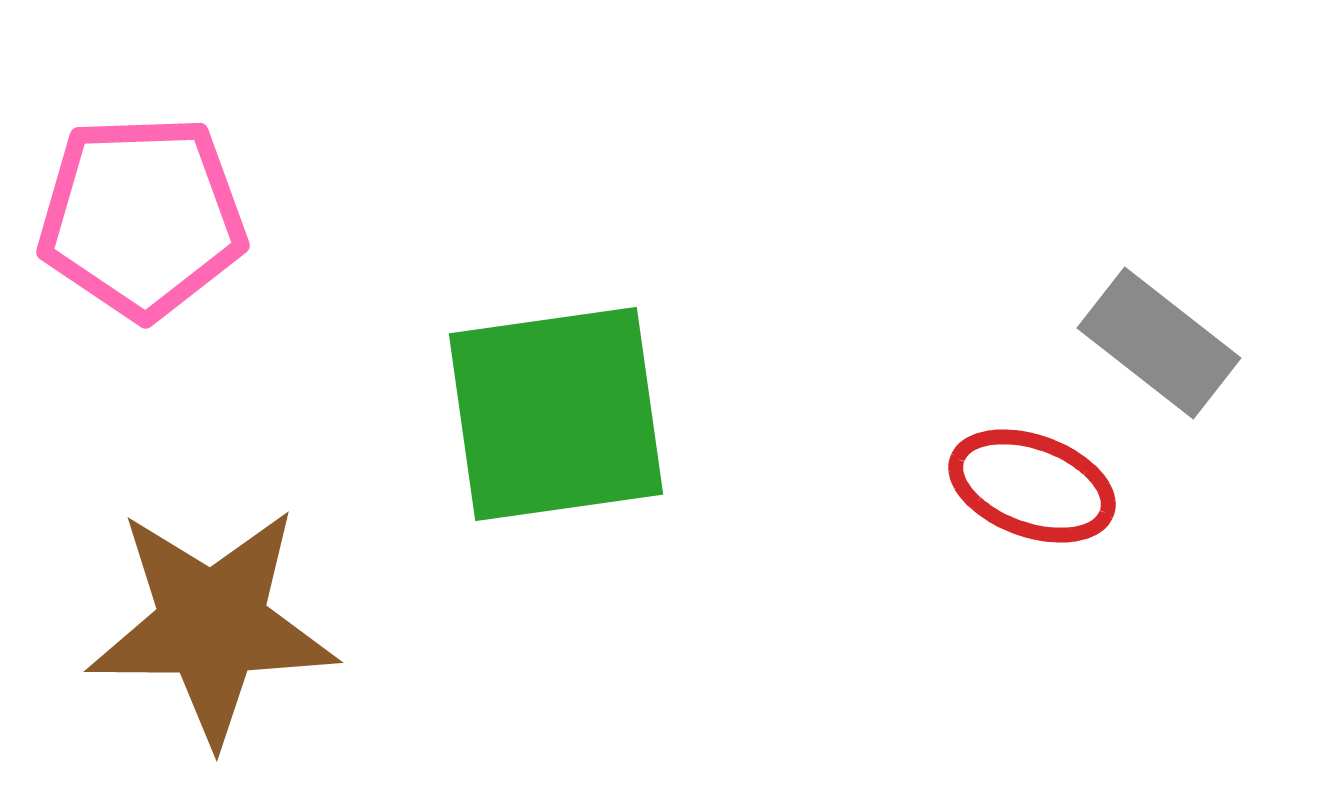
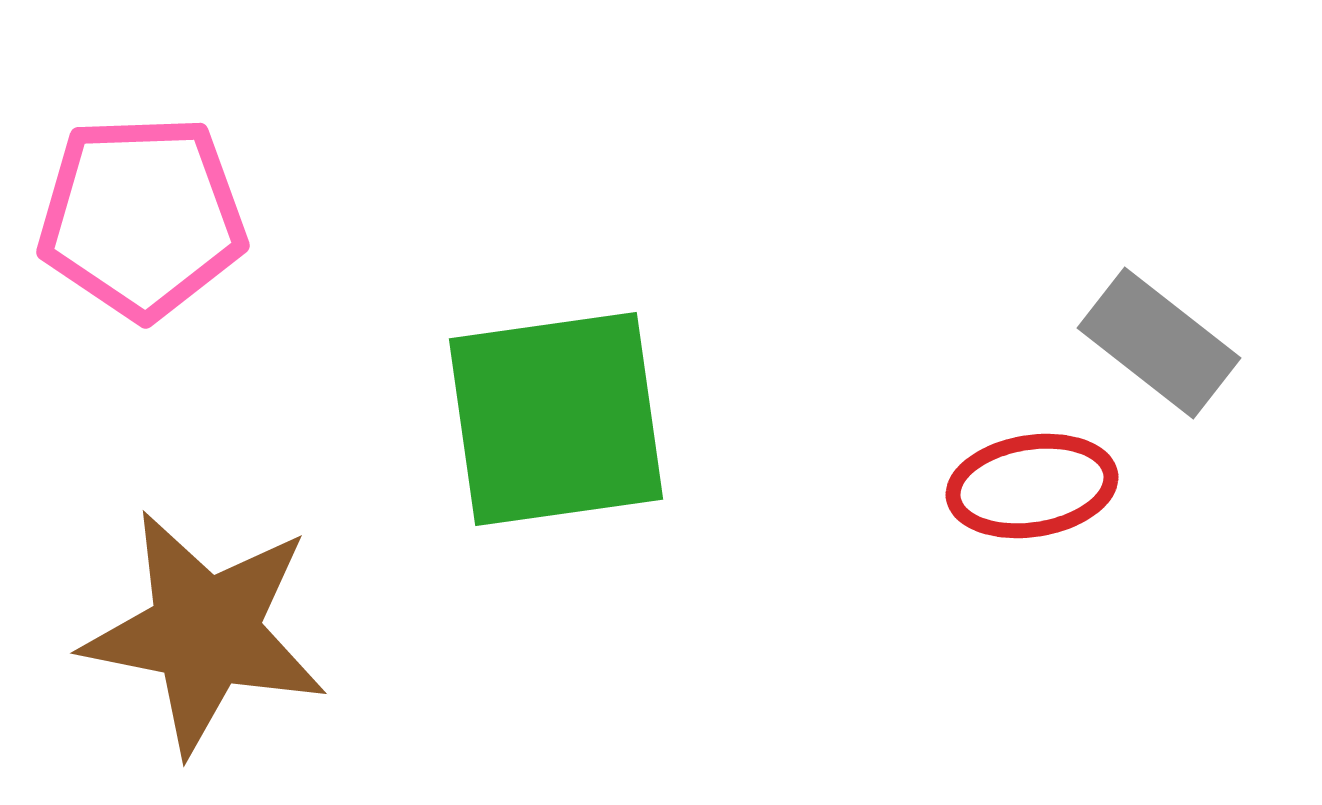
green square: moved 5 px down
red ellipse: rotated 29 degrees counterclockwise
brown star: moved 7 px left, 7 px down; rotated 11 degrees clockwise
